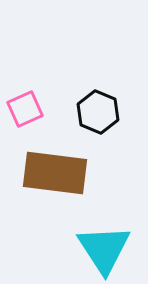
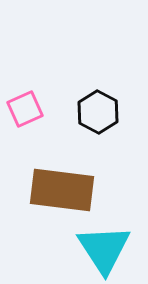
black hexagon: rotated 6 degrees clockwise
brown rectangle: moved 7 px right, 17 px down
